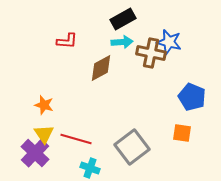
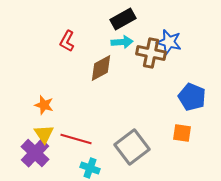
red L-shape: rotated 115 degrees clockwise
